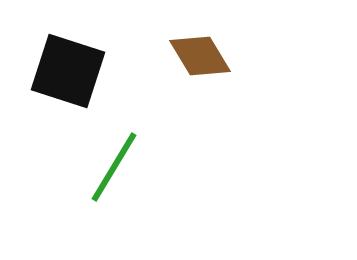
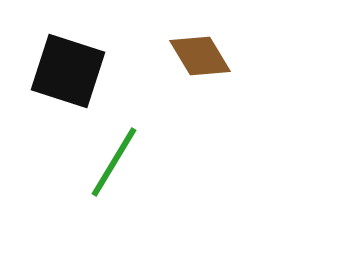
green line: moved 5 px up
